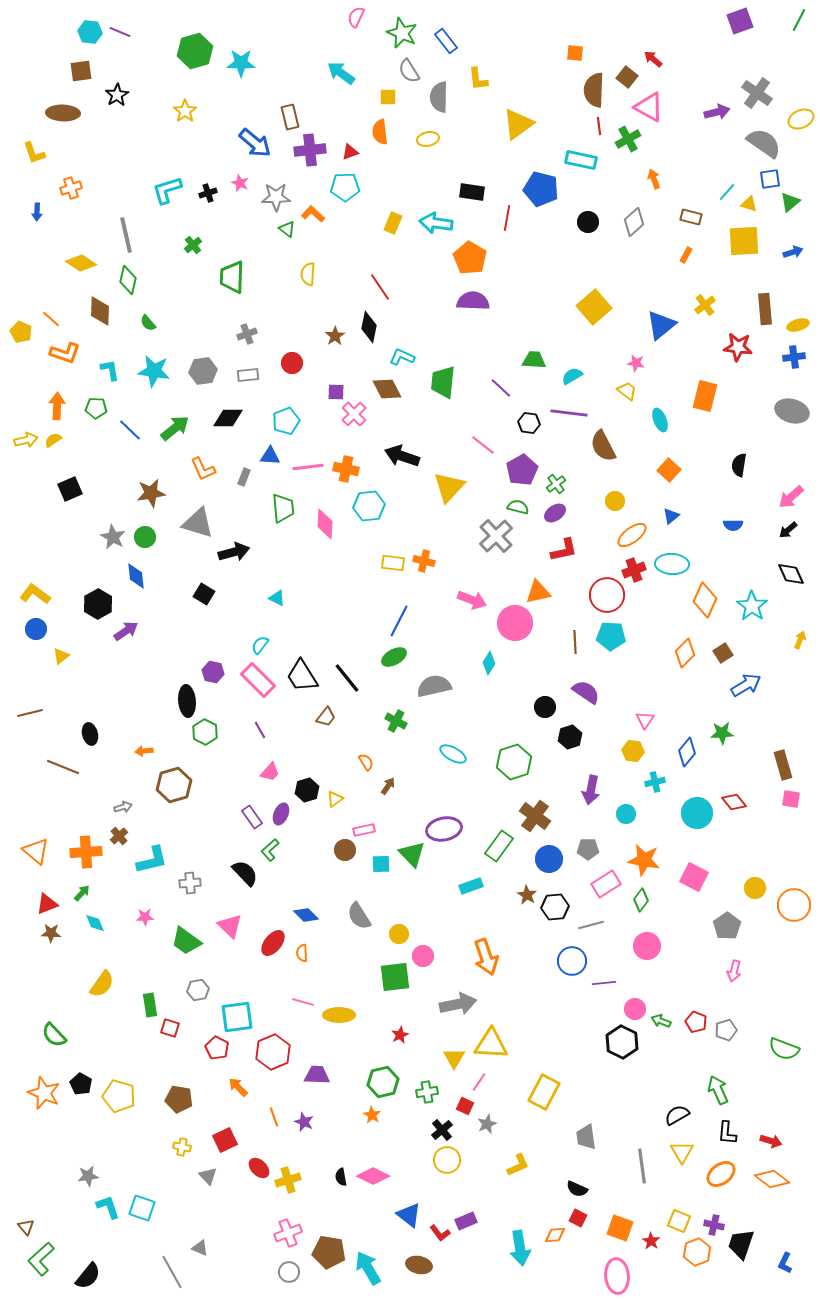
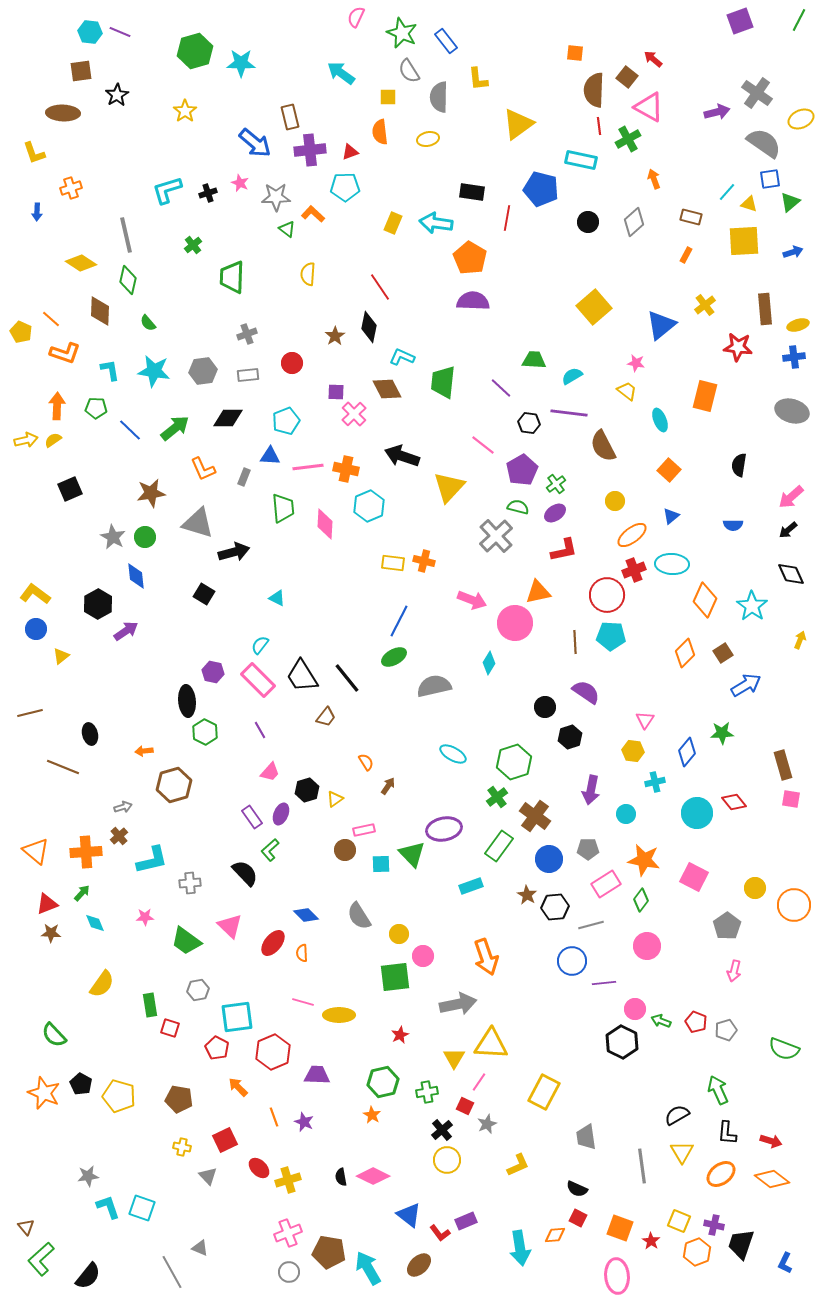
cyan hexagon at (369, 506): rotated 16 degrees counterclockwise
green cross at (396, 721): moved 101 px right, 76 px down; rotated 25 degrees clockwise
brown ellipse at (419, 1265): rotated 55 degrees counterclockwise
